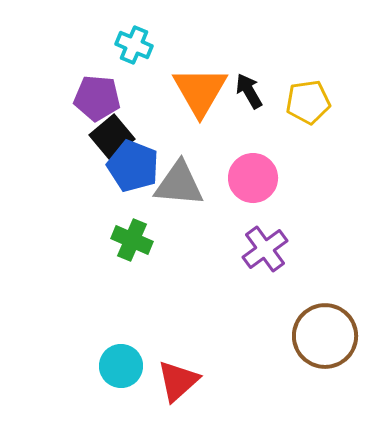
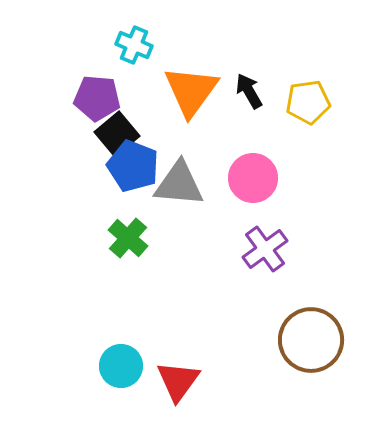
orange triangle: moved 9 px left; rotated 6 degrees clockwise
black square: moved 5 px right, 3 px up
green cross: moved 4 px left, 2 px up; rotated 18 degrees clockwise
brown circle: moved 14 px left, 4 px down
red triangle: rotated 12 degrees counterclockwise
